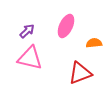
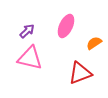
orange semicircle: rotated 28 degrees counterclockwise
